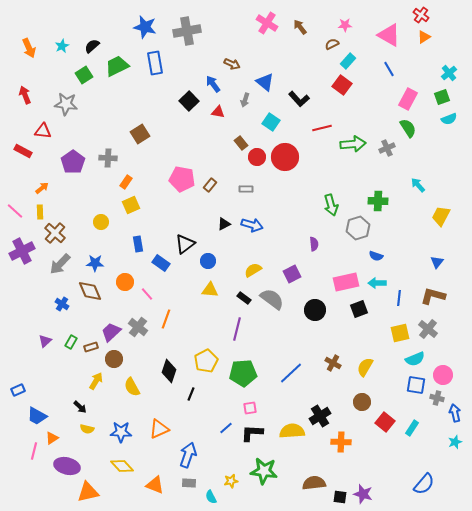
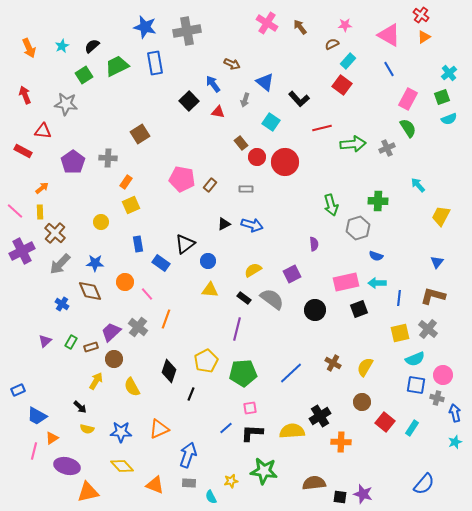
red circle at (285, 157): moved 5 px down
